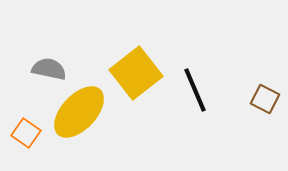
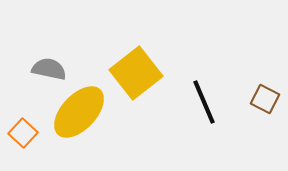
black line: moved 9 px right, 12 px down
orange square: moved 3 px left; rotated 8 degrees clockwise
